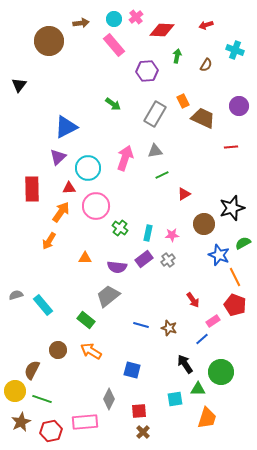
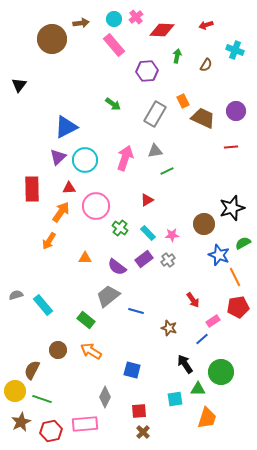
brown circle at (49, 41): moved 3 px right, 2 px up
purple circle at (239, 106): moved 3 px left, 5 px down
cyan circle at (88, 168): moved 3 px left, 8 px up
green line at (162, 175): moved 5 px right, 4 px up
red triangle at (184, 194): moved 37 px left, 6 px down
cyan rectangle at (148, 233): rotated 56 degrees counterclockwise
purple semicircle at (117, 267): rotated 30 degrees clockwise
red pentagon at (235, 305): moved 3 px right, 2 px down; rotated 30 degrees counterclockwise
blue line at (141, 325): moved 5 px left, 14 px up
gray diamond at (109, 399): moved 4 px left, 2 px up
pink rectangle at (85, 422): moved 2 px down
